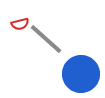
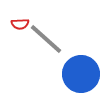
red semicircle: rotated 12 degrees clockwise
